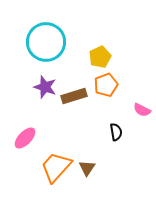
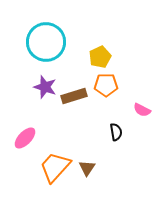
orange pentagon: rotated 20 degrees clockwise
orange trapezoid: moved 1 px left
